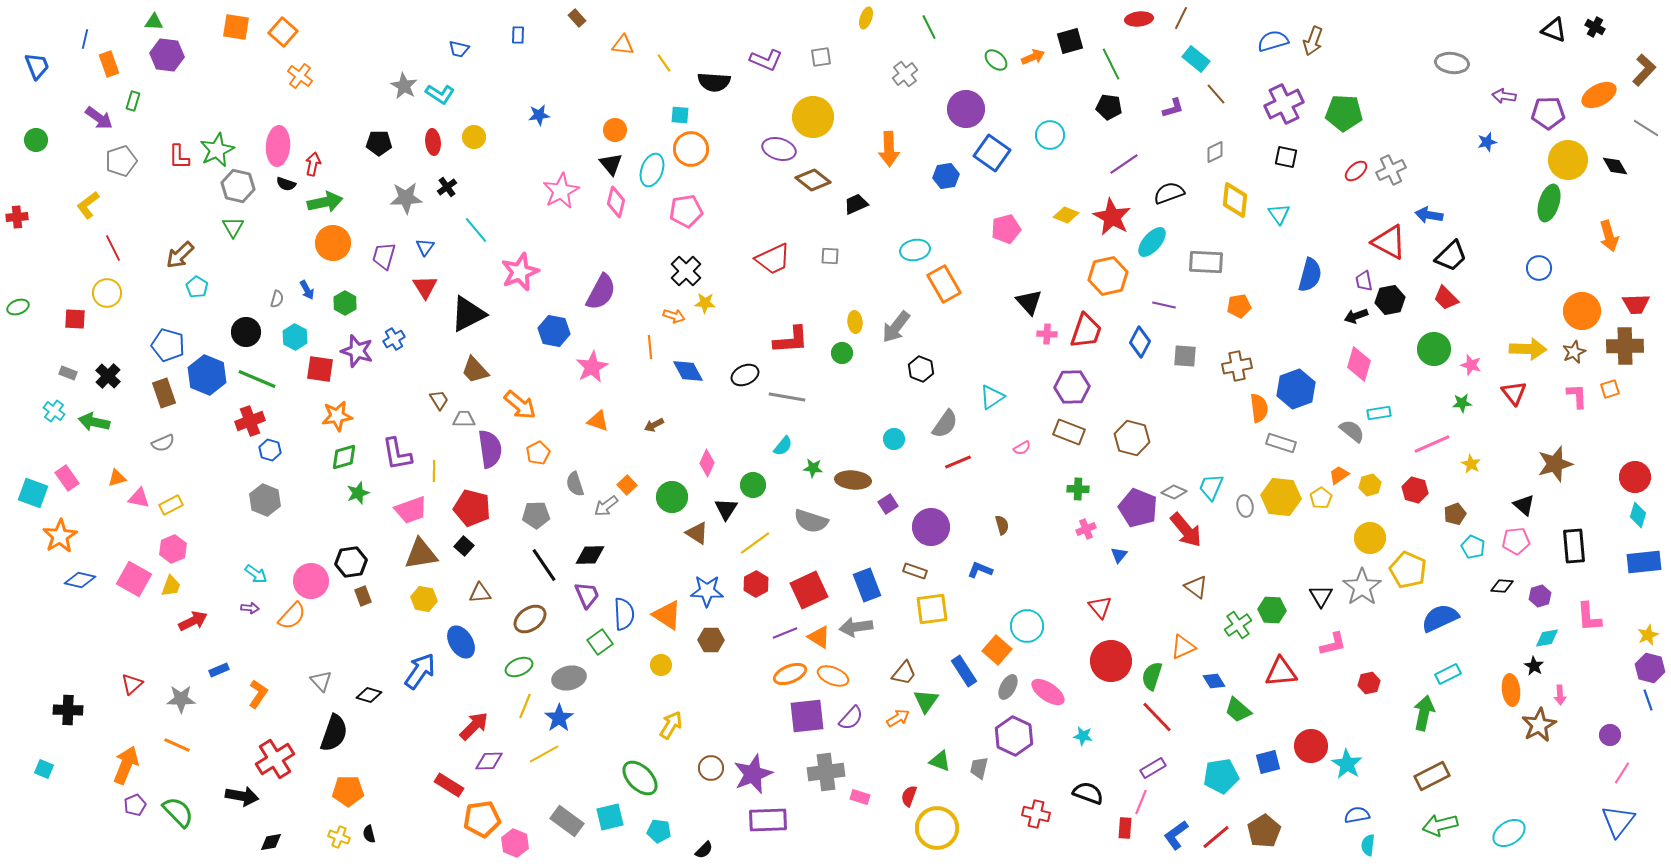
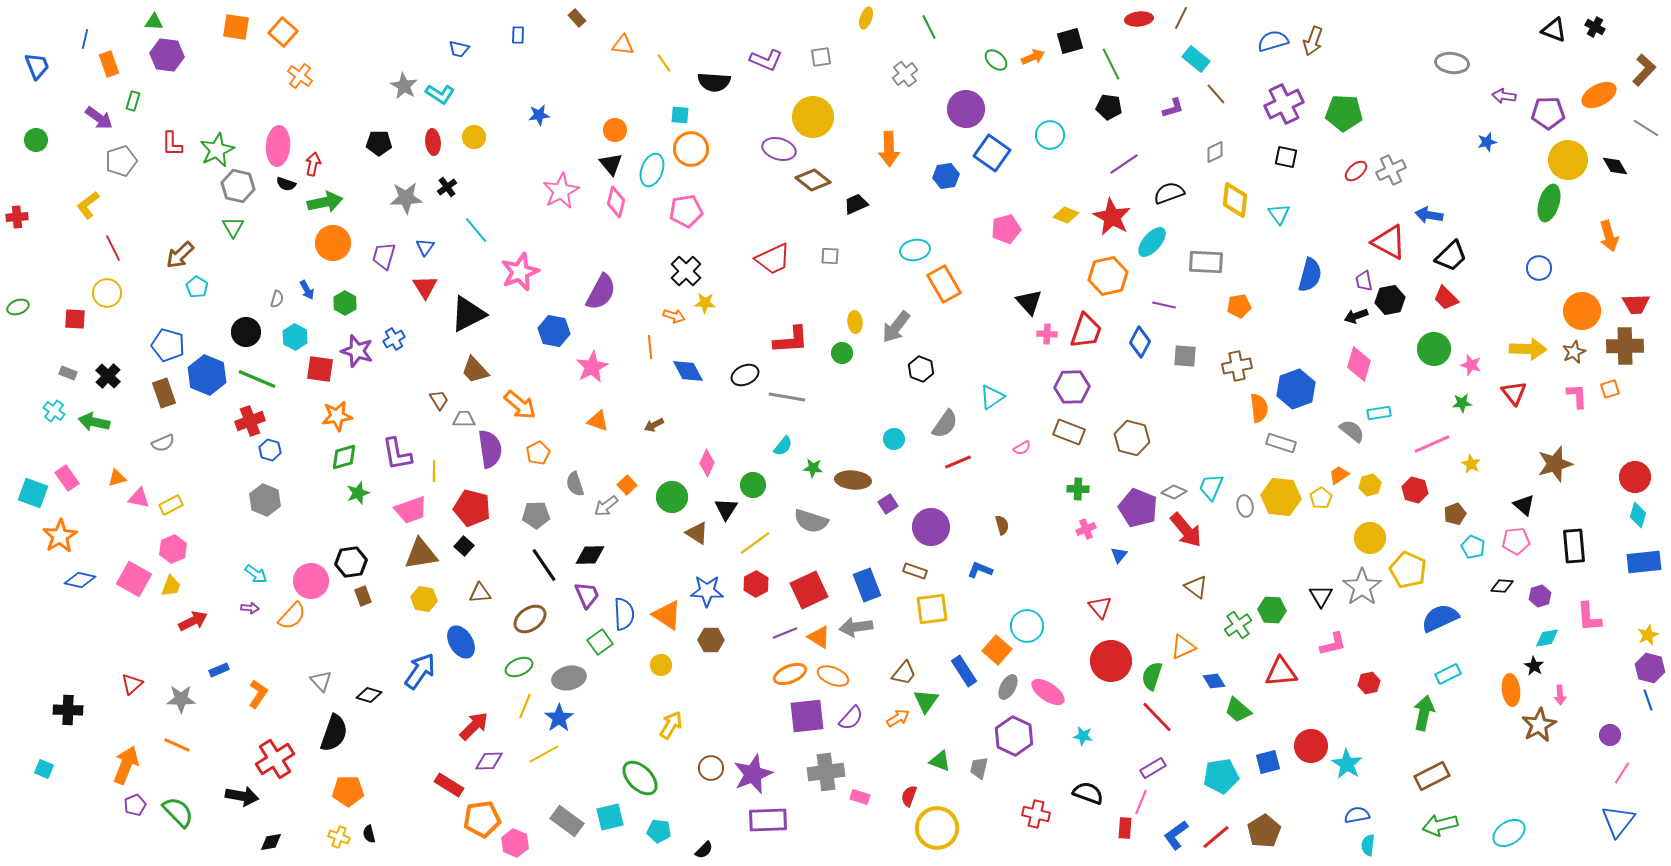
red L-shape at (179, 157): moved 7 px left, 13 px up
